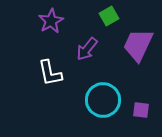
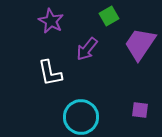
purple star: rotated 15 degrees counterclockwise
purple trapezoid: moved 2 px right, 1 px up; rotated 9 degrees clockwise
cyan circle: moved 22 px left, 17 px down
purple square: moved 1 px left
